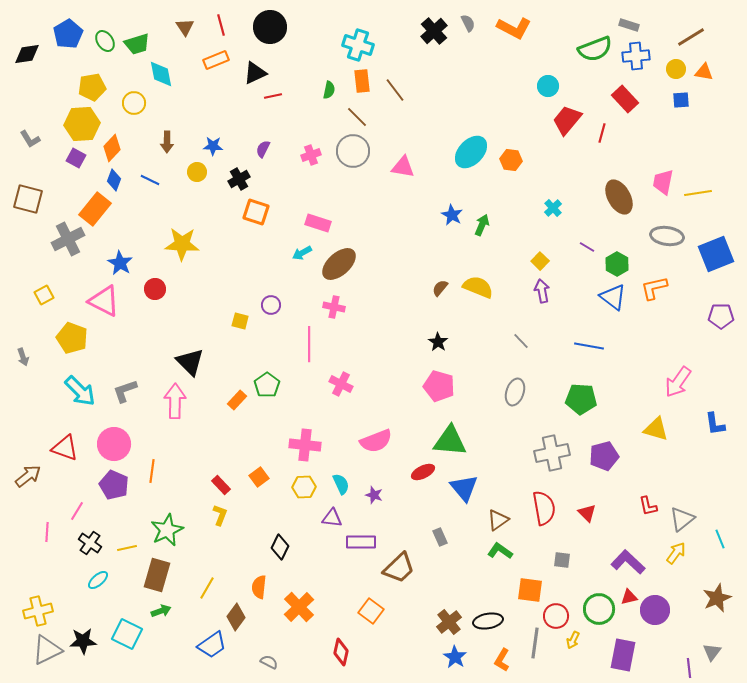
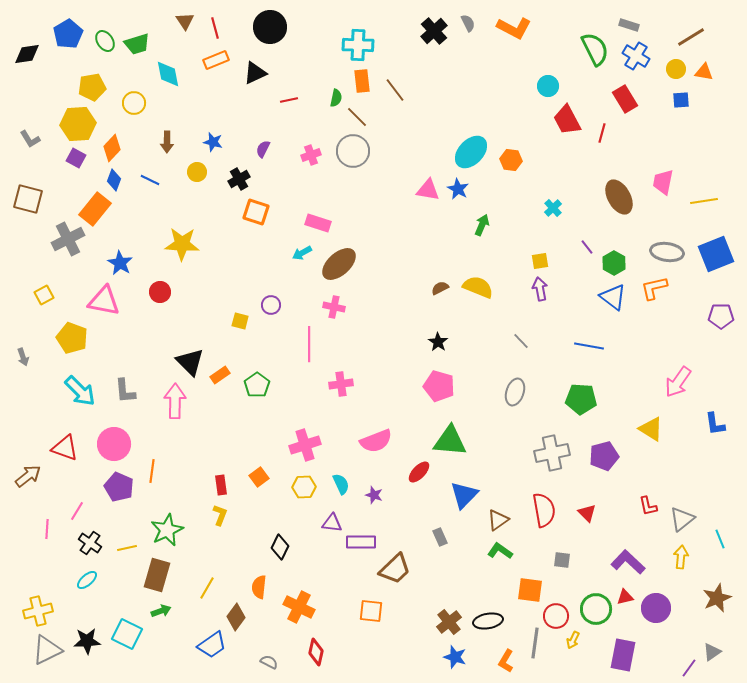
red line at (221, 25): moved 6 px left, 3 px down
brown triangle at (185, 27): moved 6 px up
cyan cross at (358, 45): rotated 16 degrees counterclockwise
green semicircle at (595, 49): rotated 96 degrees counterclockwise
blue cross at (636, 56): rotated 36 degrees clockwise
cyan diamond at (161, 74): moved 7 px right
green semicircle at (329, 90): moved 7 px right, 8 px down
red line at (273, 96): moved 16 px right, 4 px down
red rectangle at (625, 99): rotated 12 degrees clockwise
red trapezoid at (567, 120): rotated 68 degrees counterclockwise
yellow hexagon at (82, 124): moved 4 px left
blue star at (213, 146): moved 4 px up; rotated 12 degrees clockwise
pink triangle at (403, 167): moved 25 px right, 23 px down
yellow line at (698, 193): moved 6 px right, 8 px down
blue star at (452, 215): moved 6 px right, 26 px up
gray ellipse at (667, 236): moved 16 px down
purple line at (587, 247): rotated 21 degrees clockwise
yellow square at (540, 261): rotated 36 degrees clockwise
green hexagon at (617, 264): moved 3 px left, 1 px up
brown semicircle at (440, 288): rotated 24 degrees clockwise
red circle at (155, 289): moved 5 px right, 3 px down
purple arrow at (542, 291): moved 2 px left, 2 px up
pink triangle at (104, 301): rotated 16 degrees counterclockwise
pink cross at (341, 384): rotated 35 degrees counterclockwise
green pentagon at (267, 385): moved 10 px left
gray L-shape at (125, 391): rotated 76 degrees counterclockwise
orange rectangle at (237, 400): moved 17 px left, 25 px up; rotated 12 degrees clockwise
yellow triangle at (656, 429): moved 5 px left; rotated 16 degrees clockwise
pink cross at (305, 445): rotated 24 degrees counterclockwise
red ellipse at (423, 472): moved 4 px left; rotated 20 degrees counterclockwise
purple pentagon at (114, 485): moved 5 px right, 2 px down
red rectangle at (221, 485): rotated 36 degrees clockwise
blue triangle at (464, 488): moved 7 px down; rotated 24 degrees clockwise
red semicircle at (544, 508): moved 2 px down
purple triangle at (332, 518): moved 5 px down
pink line at (47, 532): moved 3 px up
yellow arrow at (676, 553): moved 5 px right, 4 px down; rotated 30 degrees counterclockwise
brown trapezoid at (399, 568): moved 4 px left, 1 px down
cyan ellipse at (98, 580): moved 11 px left
red triangle at (629, 597): moved 4 px left
orange cross at (299, 607): rotated 20 degrees counterclockwise
green circle at (599, 609): moved 3 px left
purple circle at (655, 610): moved 1 px right, 2 px up
orange square at (371, 611): rotated 30 degrees counterclockwise
black star at (83, 641): moved 4 px right
red diamond at (341, 652): moved 25 px left
gray triangle at (712, 652): rotated 18 degrees clockwise
blue star at (455, 657): rotated 15 degrees counterclockwise
orange L-shape at (502, 660): moved 4 px right, 1 px down
purple line at (689, 668): rotated 42 degrees clockwise
